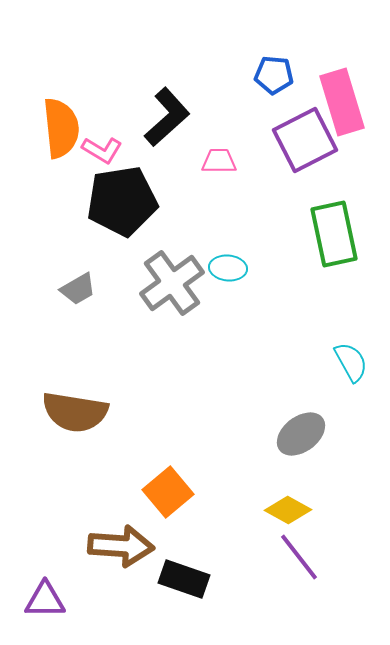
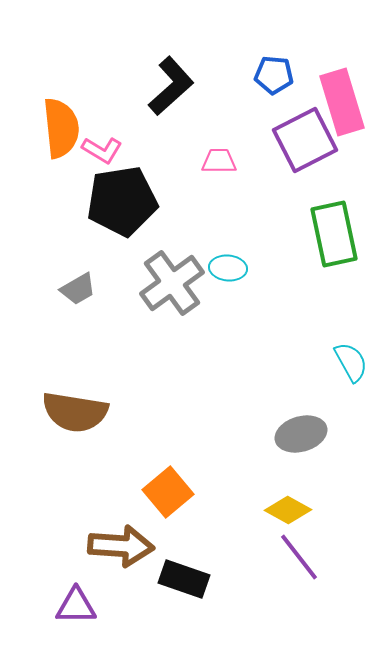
black L-shape: moved 4 px right, 31 px up
gray ellipse: rotated 21 degrees clockwise
purple triangle: moved 31 px right, 6 px down
